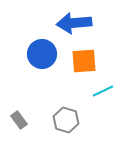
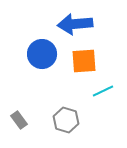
blue arrow: moved 1 px right, 1 px down
